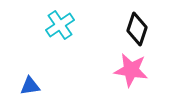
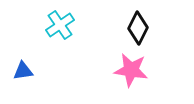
black diamond: moved 1 px right, 1 px up; rotated 8 degrees clockwise
blue triangle: moved 7 px left, 15 px up
